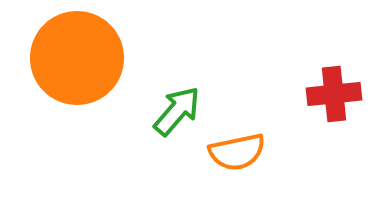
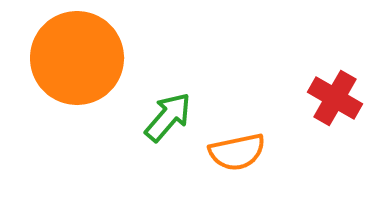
red cross: moved 1 px right, 4 px down; rotated 36 degrees clockwise
green arrow: moved 9 px left, 6 px down
